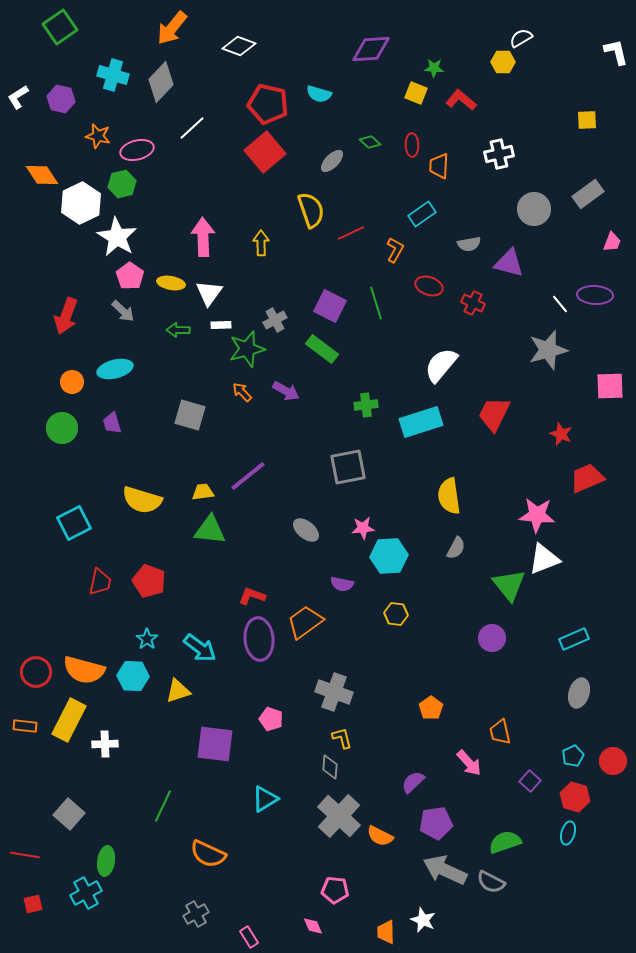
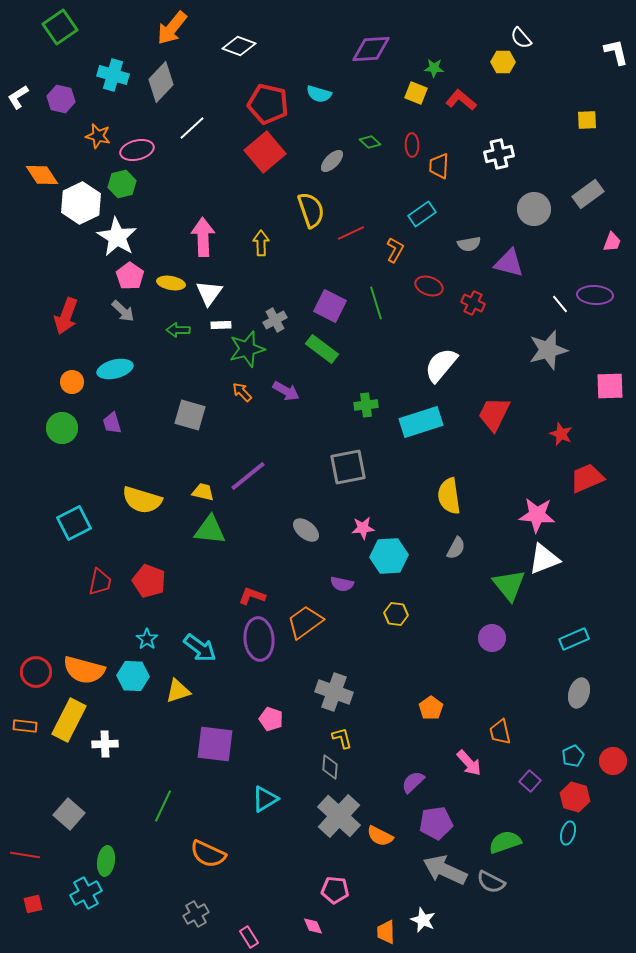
white semicircle at (521, 38): rotated 100 degrees counterclockwise
yellow trapezoid at (203, 492): rotated 20 degrees clockwise
